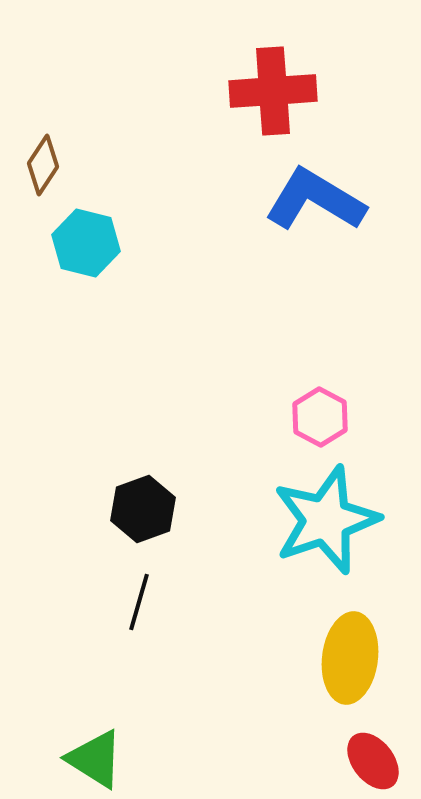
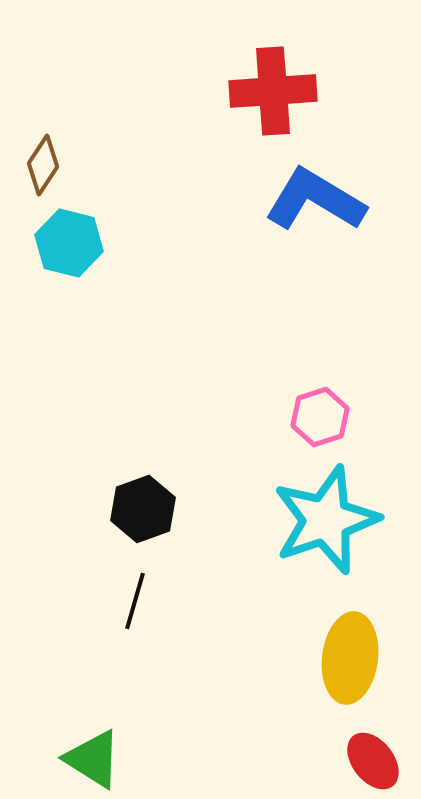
cyan hexagon: moved 17 px left
pink hexagon: rotated 14 degrees clockwise
black line: moved 4 px left, 1 px up
green triangle: moved 2 px left
